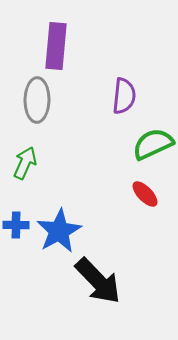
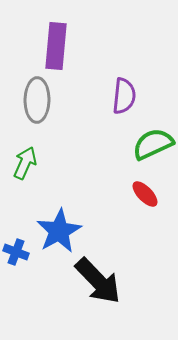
blue cross: moved 27 px down; rotated 20 degrees clockwise
